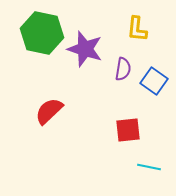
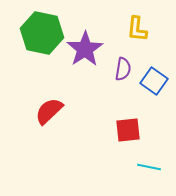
purple star: rotated 21 degrees clockwise
